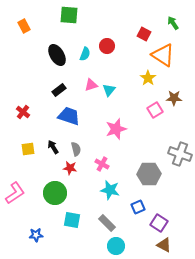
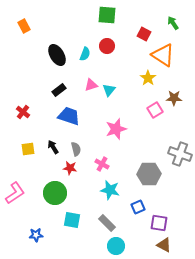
green square: moved 38 px right
purple square: rotated 24 degrees counterclockwise
